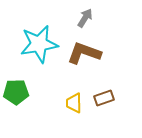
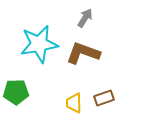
brown L-shape: moved 1 px left
